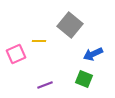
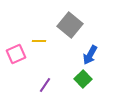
blue arrow: moved 3 px left, 1 px down; rotated 36 degrees counterclockwise
green square: moved 1 px left; rotated 24 degrees clockwise
purple line: rotated 35 degrees counterclockwise
